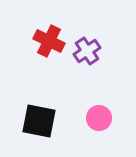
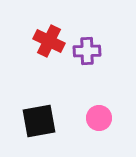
purple cross: rotated 32 degrees clockwise
black square: rotated 21 degrees counterclockwise
